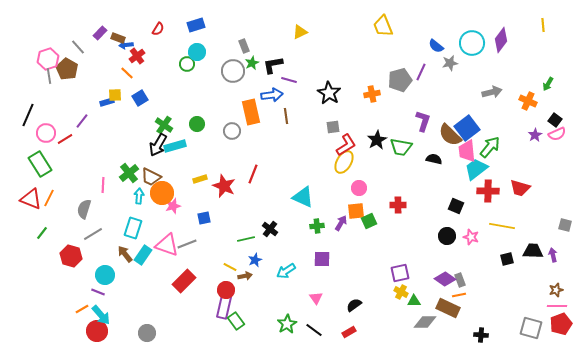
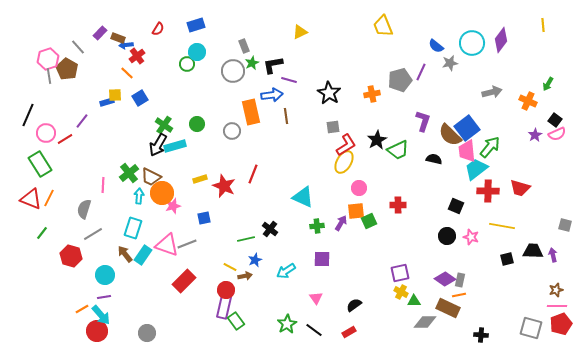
green trapezoid at (401, 147): moved 3 px left, 3 px down; rotated 35 degrees counterclockwise
gray rectangle at (460, 280): rotated 32 degrees clockwise
purple line at (98, 292): moved 6 px right, 5 px down; rotated 32 degrees counterclockwise
